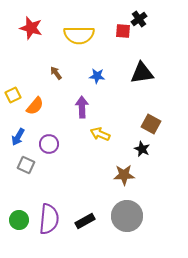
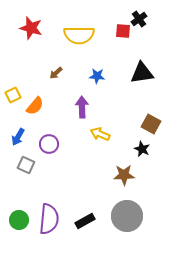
brown arrow: rotated 96 degrees counterclockwise
